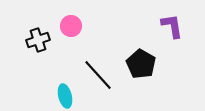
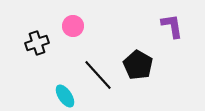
pink circle: moved 2 px right
black cross: moved 1 px left, 3 px down
black pentagon: moved 3 px left, 1 px down
cyan ellipse: rotated 20 degrees counterclockwise
